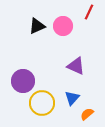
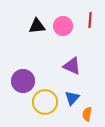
red line: moved 1 px right, 8 px down; rotated 21 degrees counterclockwise
black triangle: rotated 18 degrees clockwise
purple triangle: moved 4 px left
yellow circle: moved 3 px right, 1 px up
orange semicircle: rotated 40 degrees counterclockwise
